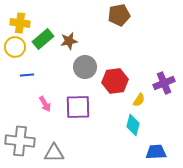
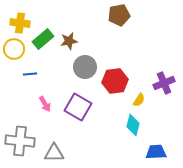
yellow circle: moved 1 px left, 2 px down
blue line: moved 3 px right, 1 px up
purple square: rotated 32 degrees clockwise
